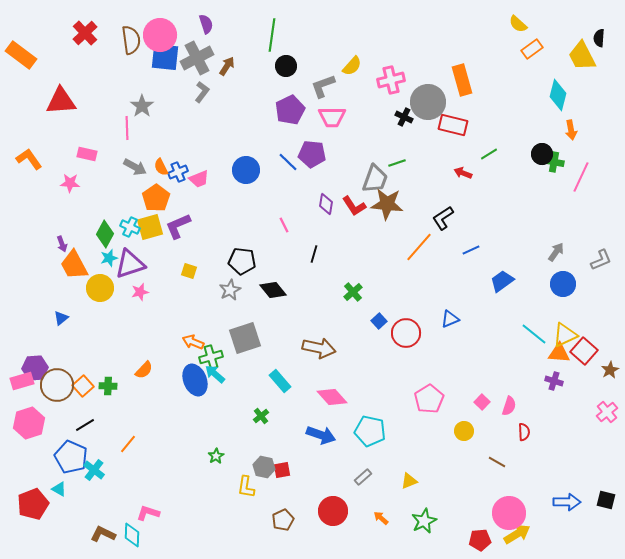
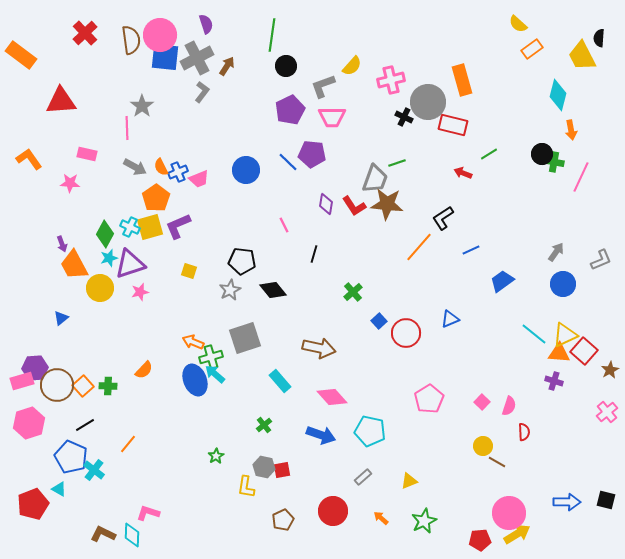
green cross at (261, 416): moved 3 px right, 9 px down
yellow circle at (464, 431): moved 19 px right, 15 px down
